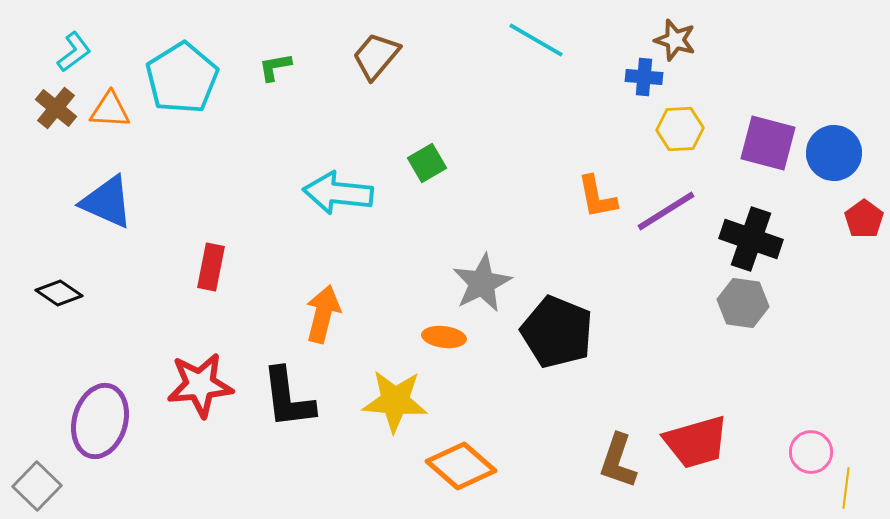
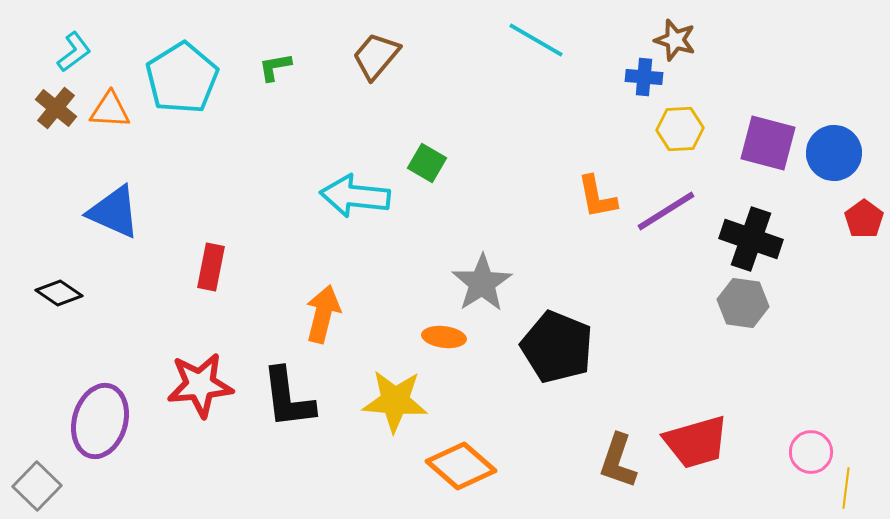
green square: rotated 30 degrees counterclockwise
cyan arrow: moved 17 px right, 3 px down
blue triangle: moved 7 px right, 10 px down
gray star: rotated 6 degrees counterclockwise
black pentagon: moved 15 px down
